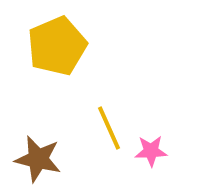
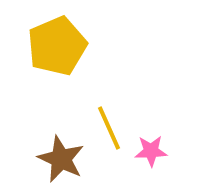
brown star: moved 23 px right; rotated 12 degrees clockwise
